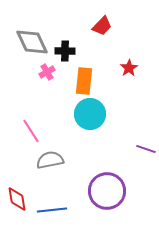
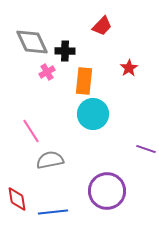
cyan circle: moved 3 px right
blue line: moved 1 px right, 2 px down
